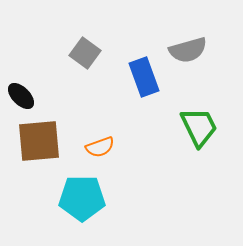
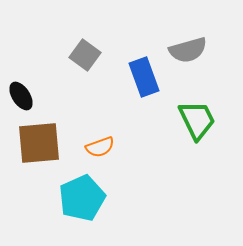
gray square: moved 2 px down
black ellipse: rotated 12 degrees clockwise
green trapezoid: moved 2 px left, 7 px up
brown square: moved 2 px down
cyan pentagon: rotated 24 degrees counterclockwise
